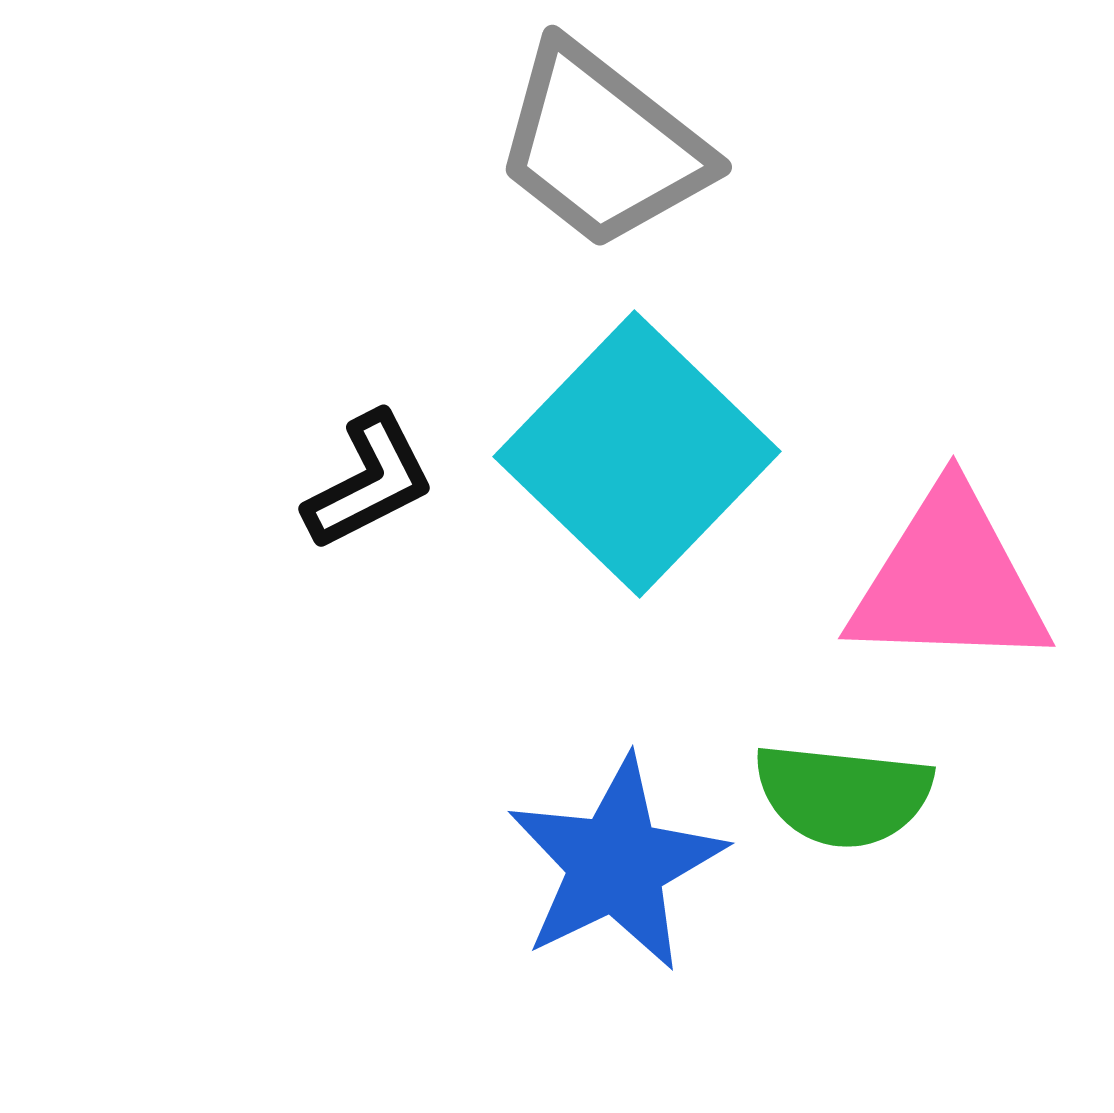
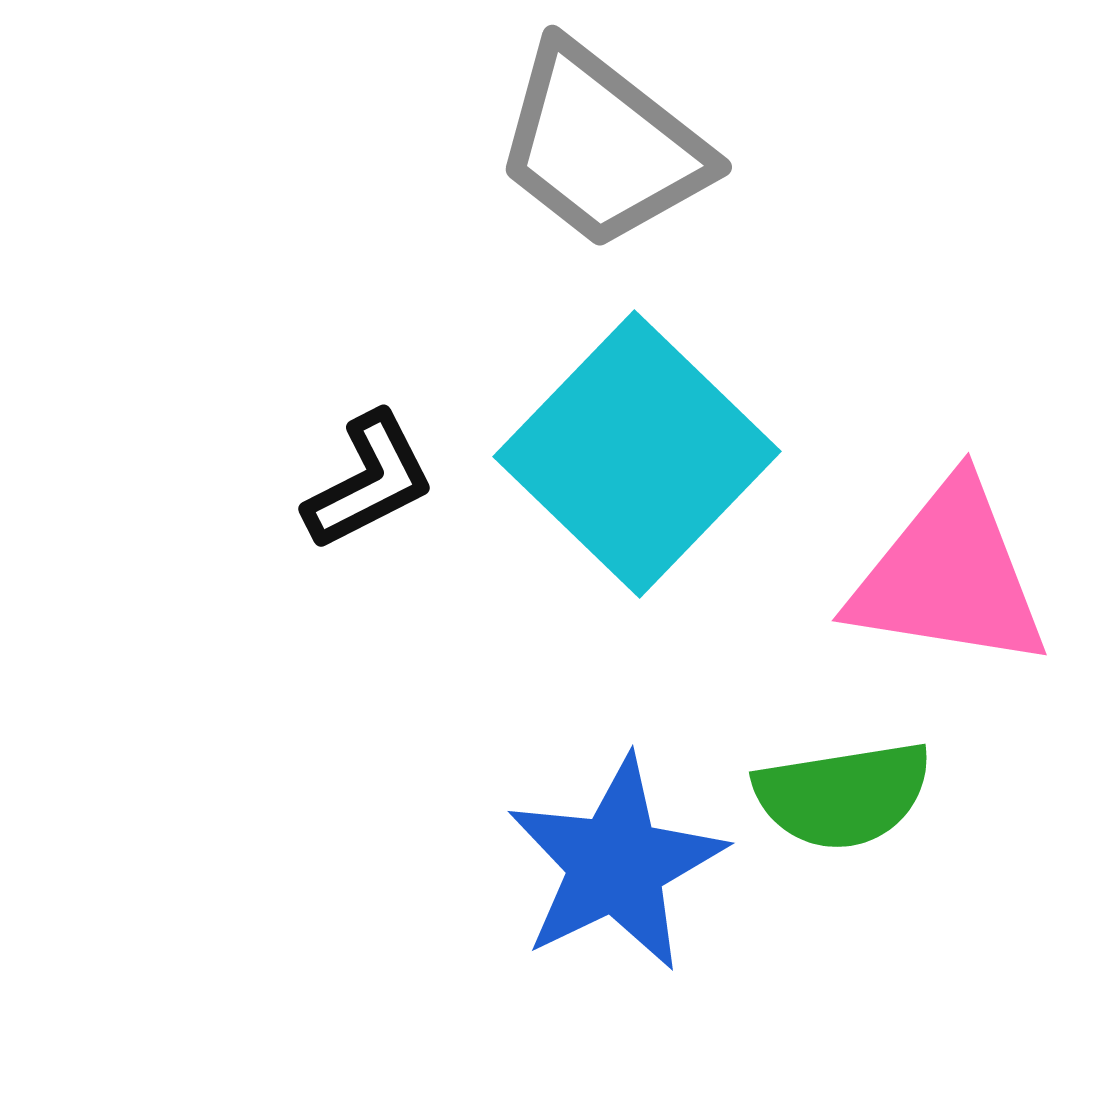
pink triangle: moved 4 px up; rotated 7 degrees clockwise
green semicircle: rotated 15 degrees counterclockwise
